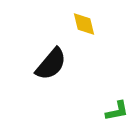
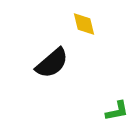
black semicircle: moved 1 px right, 1 px up; rotated 9 degrees clockwise
